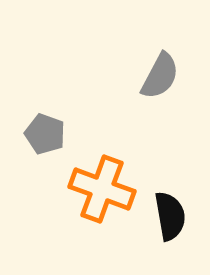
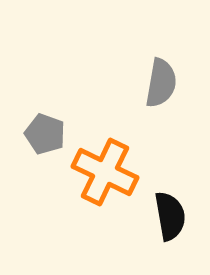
gray semicircle: moved 1 px right, 7 px down; rotated 18 degrees counterclockwise
orange cross: moved 3 px right, 17 px up; rotated 6 degrees clockwise
